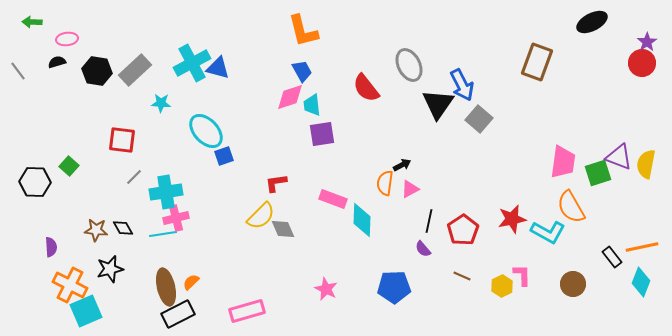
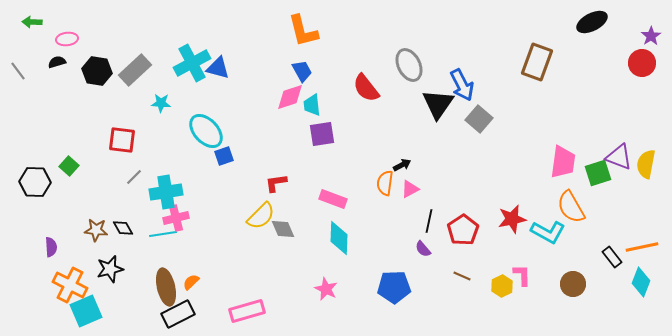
purple star at (647, 42): moved 4 px right, 6 px up
cyan diamond at (362, 220): moved 23 px left, 18 px down
